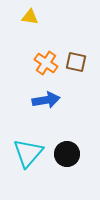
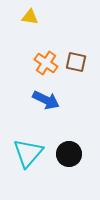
blue arrow: rotated 36 degrees clockwise
black circle: moved 2 px right
